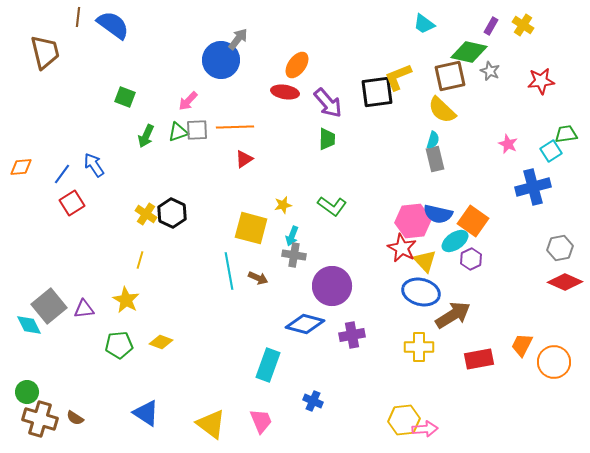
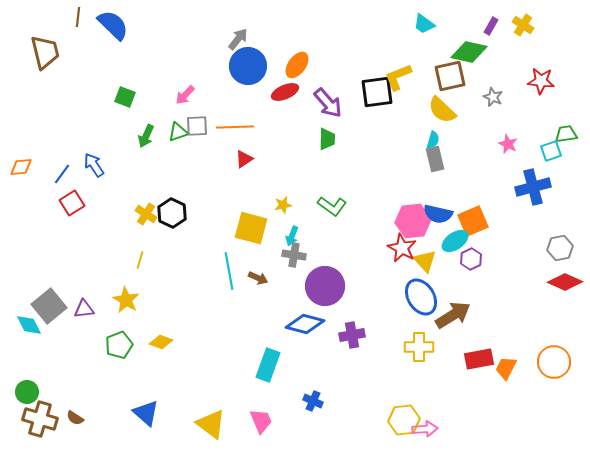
blue semicircle at (113, 25): rotated 8 degrees clockwise
blue circle at (221, 60): moved 27 px right, 6 px down
gray star at (490, 71): moved 3 px right, 26 px down
red star at (541, 81): rotated 12 degrees clockwise
red ellipse at (285, 92): rotated 32 degrees counterclockwise
pink arrow at (188, 101): moved 3 px left, 6 px up
gray square at (197, 130): moved 4 px up
cyan square at (551, 151): rotated 15 degrees clockwise
orange square at (473, 221): rotated 32 degrees clockwise
purple circle at (332, 286): moved 7 px left
blue ellipse at (421, 292): moved 5 px down; rotated 45 degrees clockwise
green pentagon at (119, 345): rotated 16 degrees counterclockwise
orange trapezoid at (522, 345): moved 16 px left, 23 px down
blue triangle at (146, 413): rotated 8 degrees clockwise
